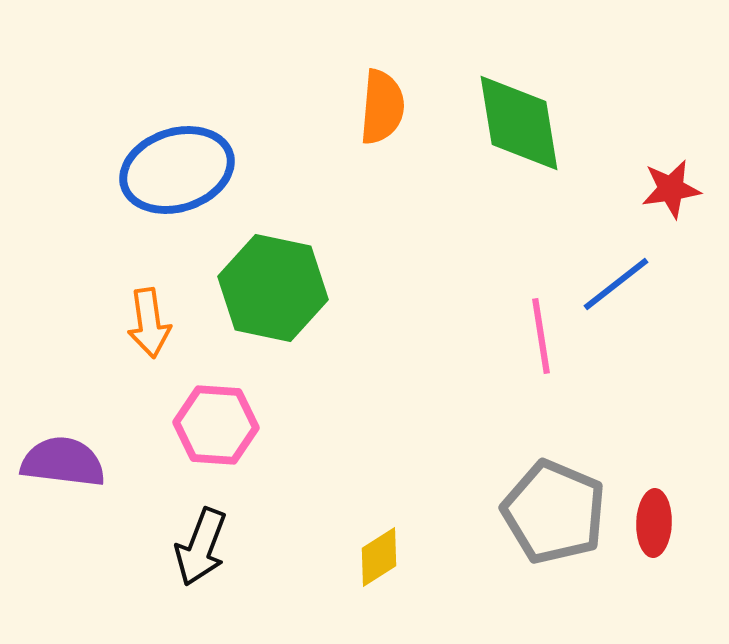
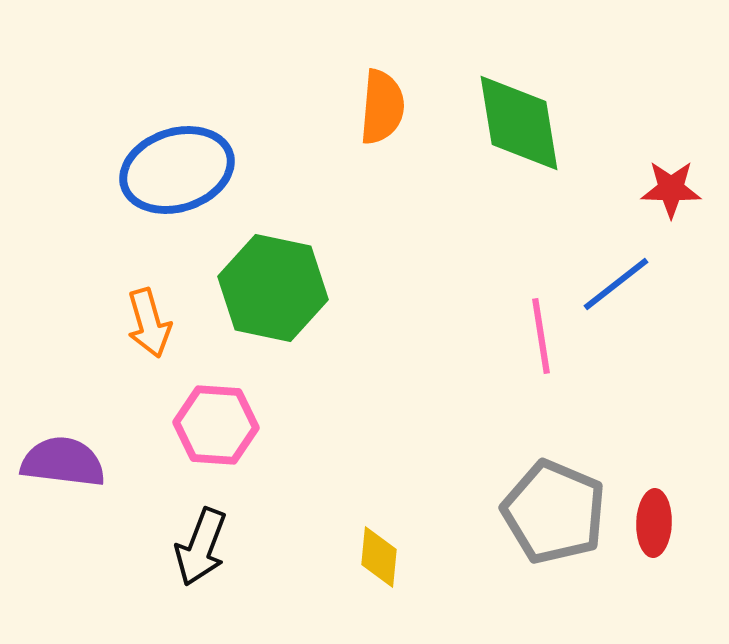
red star: rotated 10 degrees clockwise
orange arrow: rotated 8 degrees counterclockwise
yellow diamond: rotated 52 degrees counterclockwise
